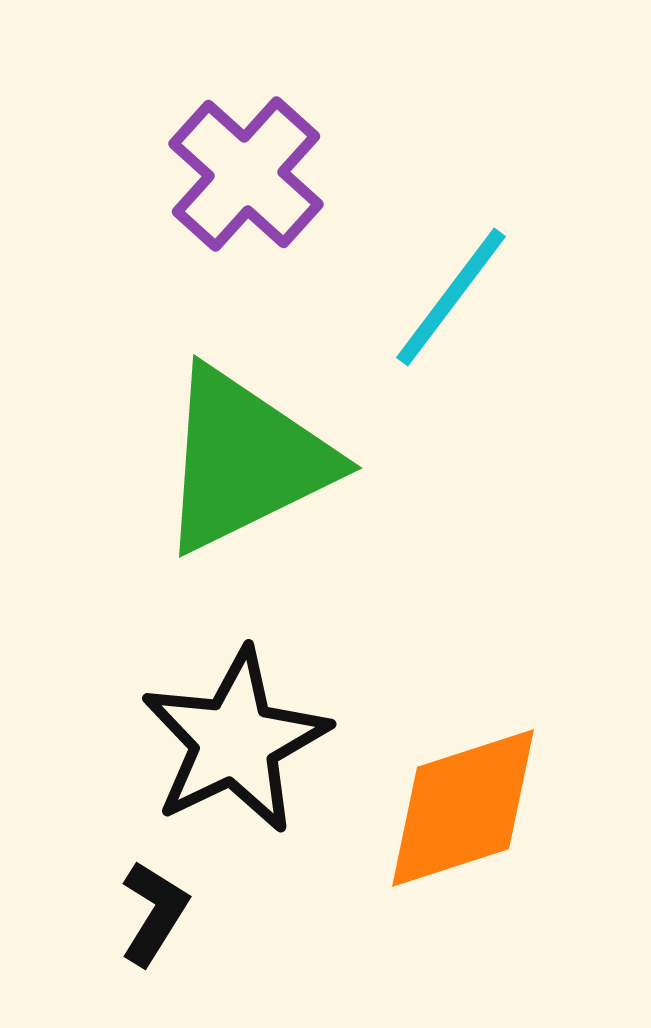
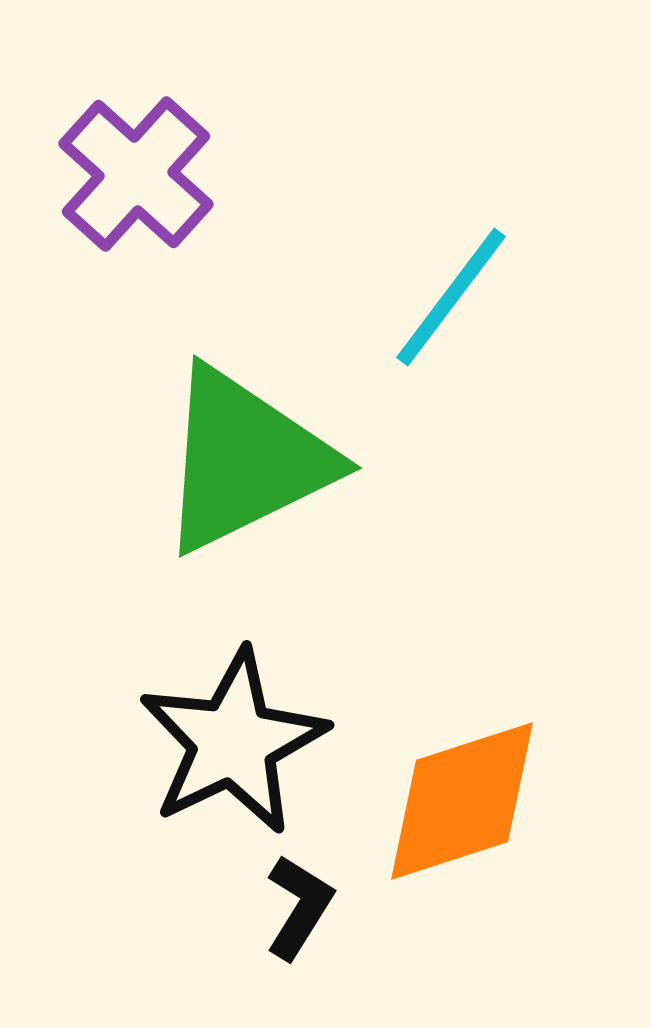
purple cross: moved 110 px left
black star: moved 2 px left, 1 px down
orange diamond: moved 1 px left, 7 px up
black L-shape: moved 145 px right, 6 px up
